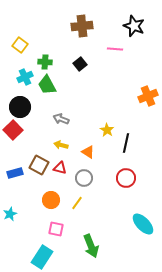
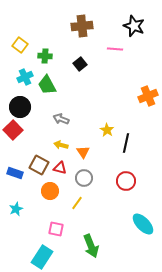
green cross: moved 6 px up
orange triangle: moved 5 px left; rotated 24 degrees clockwise
blue rectangle: rotated 35 degrees clockwise
red circle: moved 3 px down
orange circle: moved 1 px left, 9 px up
cyan star: moved 6 px right, 5 px up
